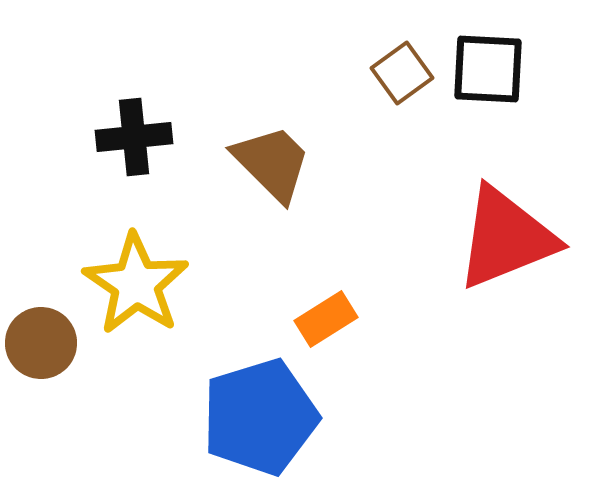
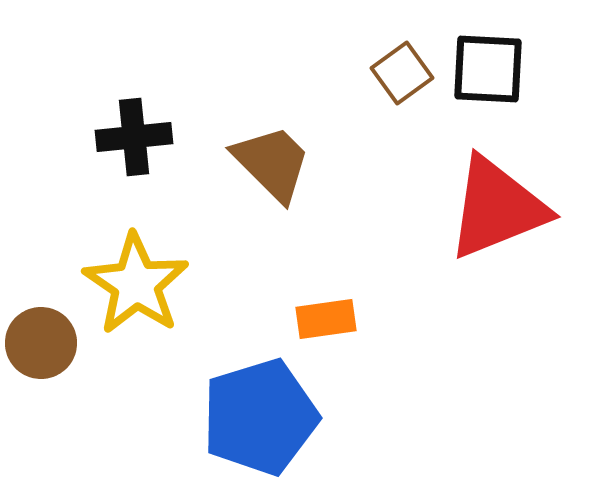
red triangle: moved 9 px left, 30 px up
orange rectangle: rotated 24 degrees clockwise
